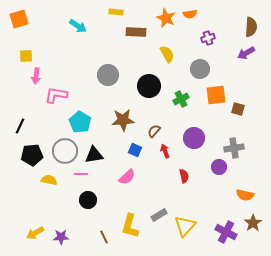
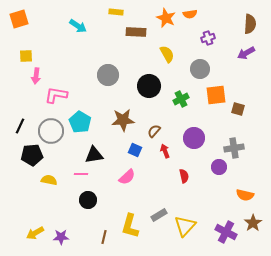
brown semicircle at (251, 27): moved 1 px left, 3 px up
gray circle at (65, 151): moved 14 px left, 20 px up
brown line at (104, 237): rotated 40 degrees clockwise
